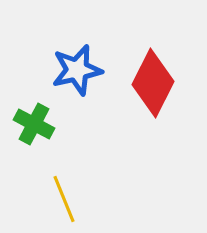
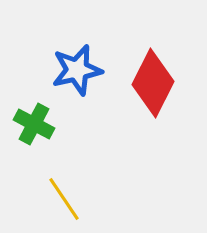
yellow line: rotated 12 degrees counterclockwise
